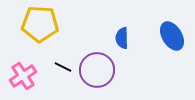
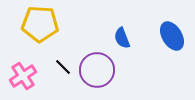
blue semicircle: rotated 20 degrees counterclockwise
black line: rotated 18 degrees clockwise
